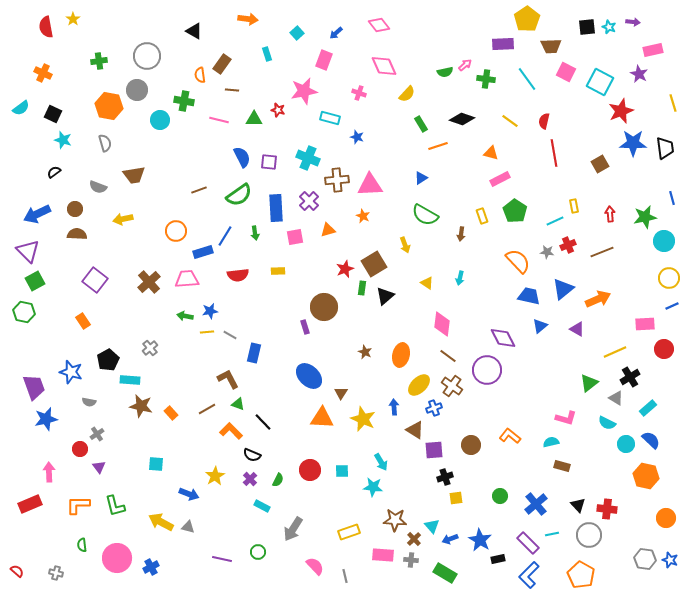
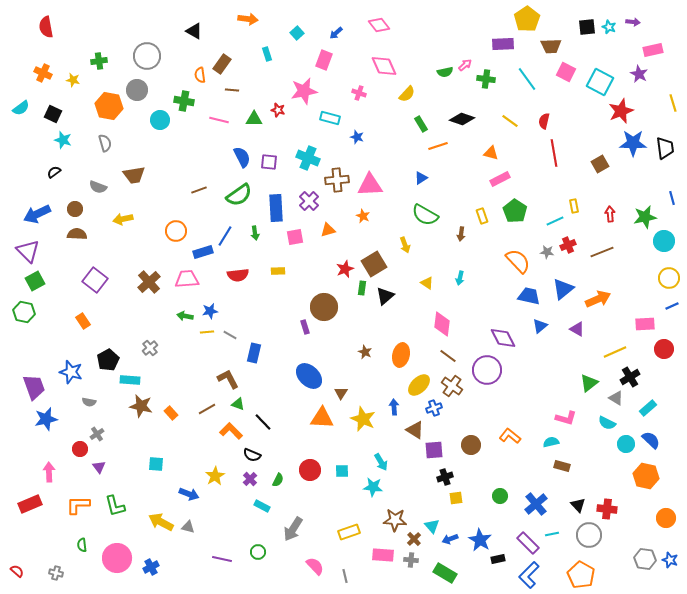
yellow star at (73, 19): moved 61 px down; rotated 24 degrees counterclockwise
